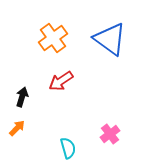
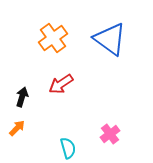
red arrow: moved 3 px down
